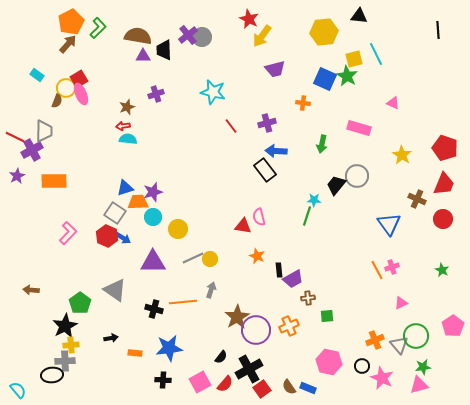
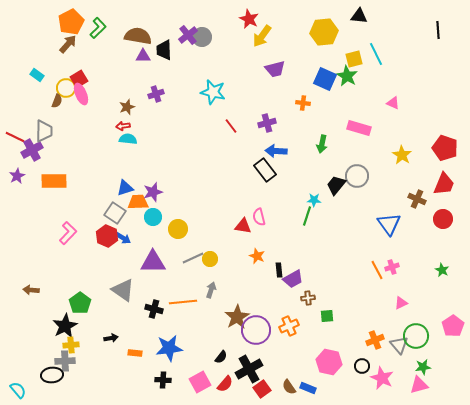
gray triangle at (115, 290): moved 8 px right
